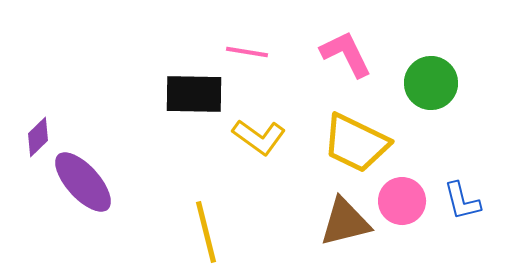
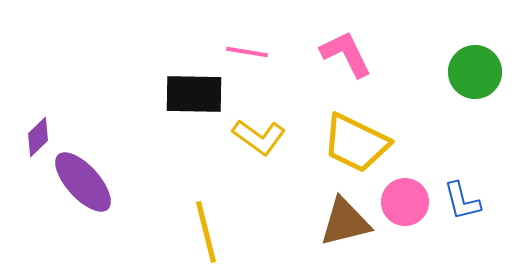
green circle: moved 44 px right, 11 px up
pink circle: moved 3 px right, 1 px down
